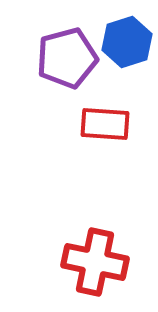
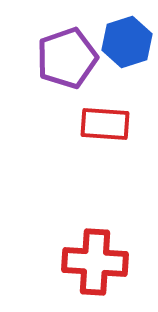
purple pentagon: rotated 4 degrees counterclockwise
red cross: rotated 8 degrees counterclockwise
